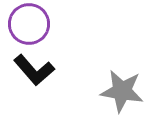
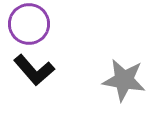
gray star: moved 2 px right, 11 px up
